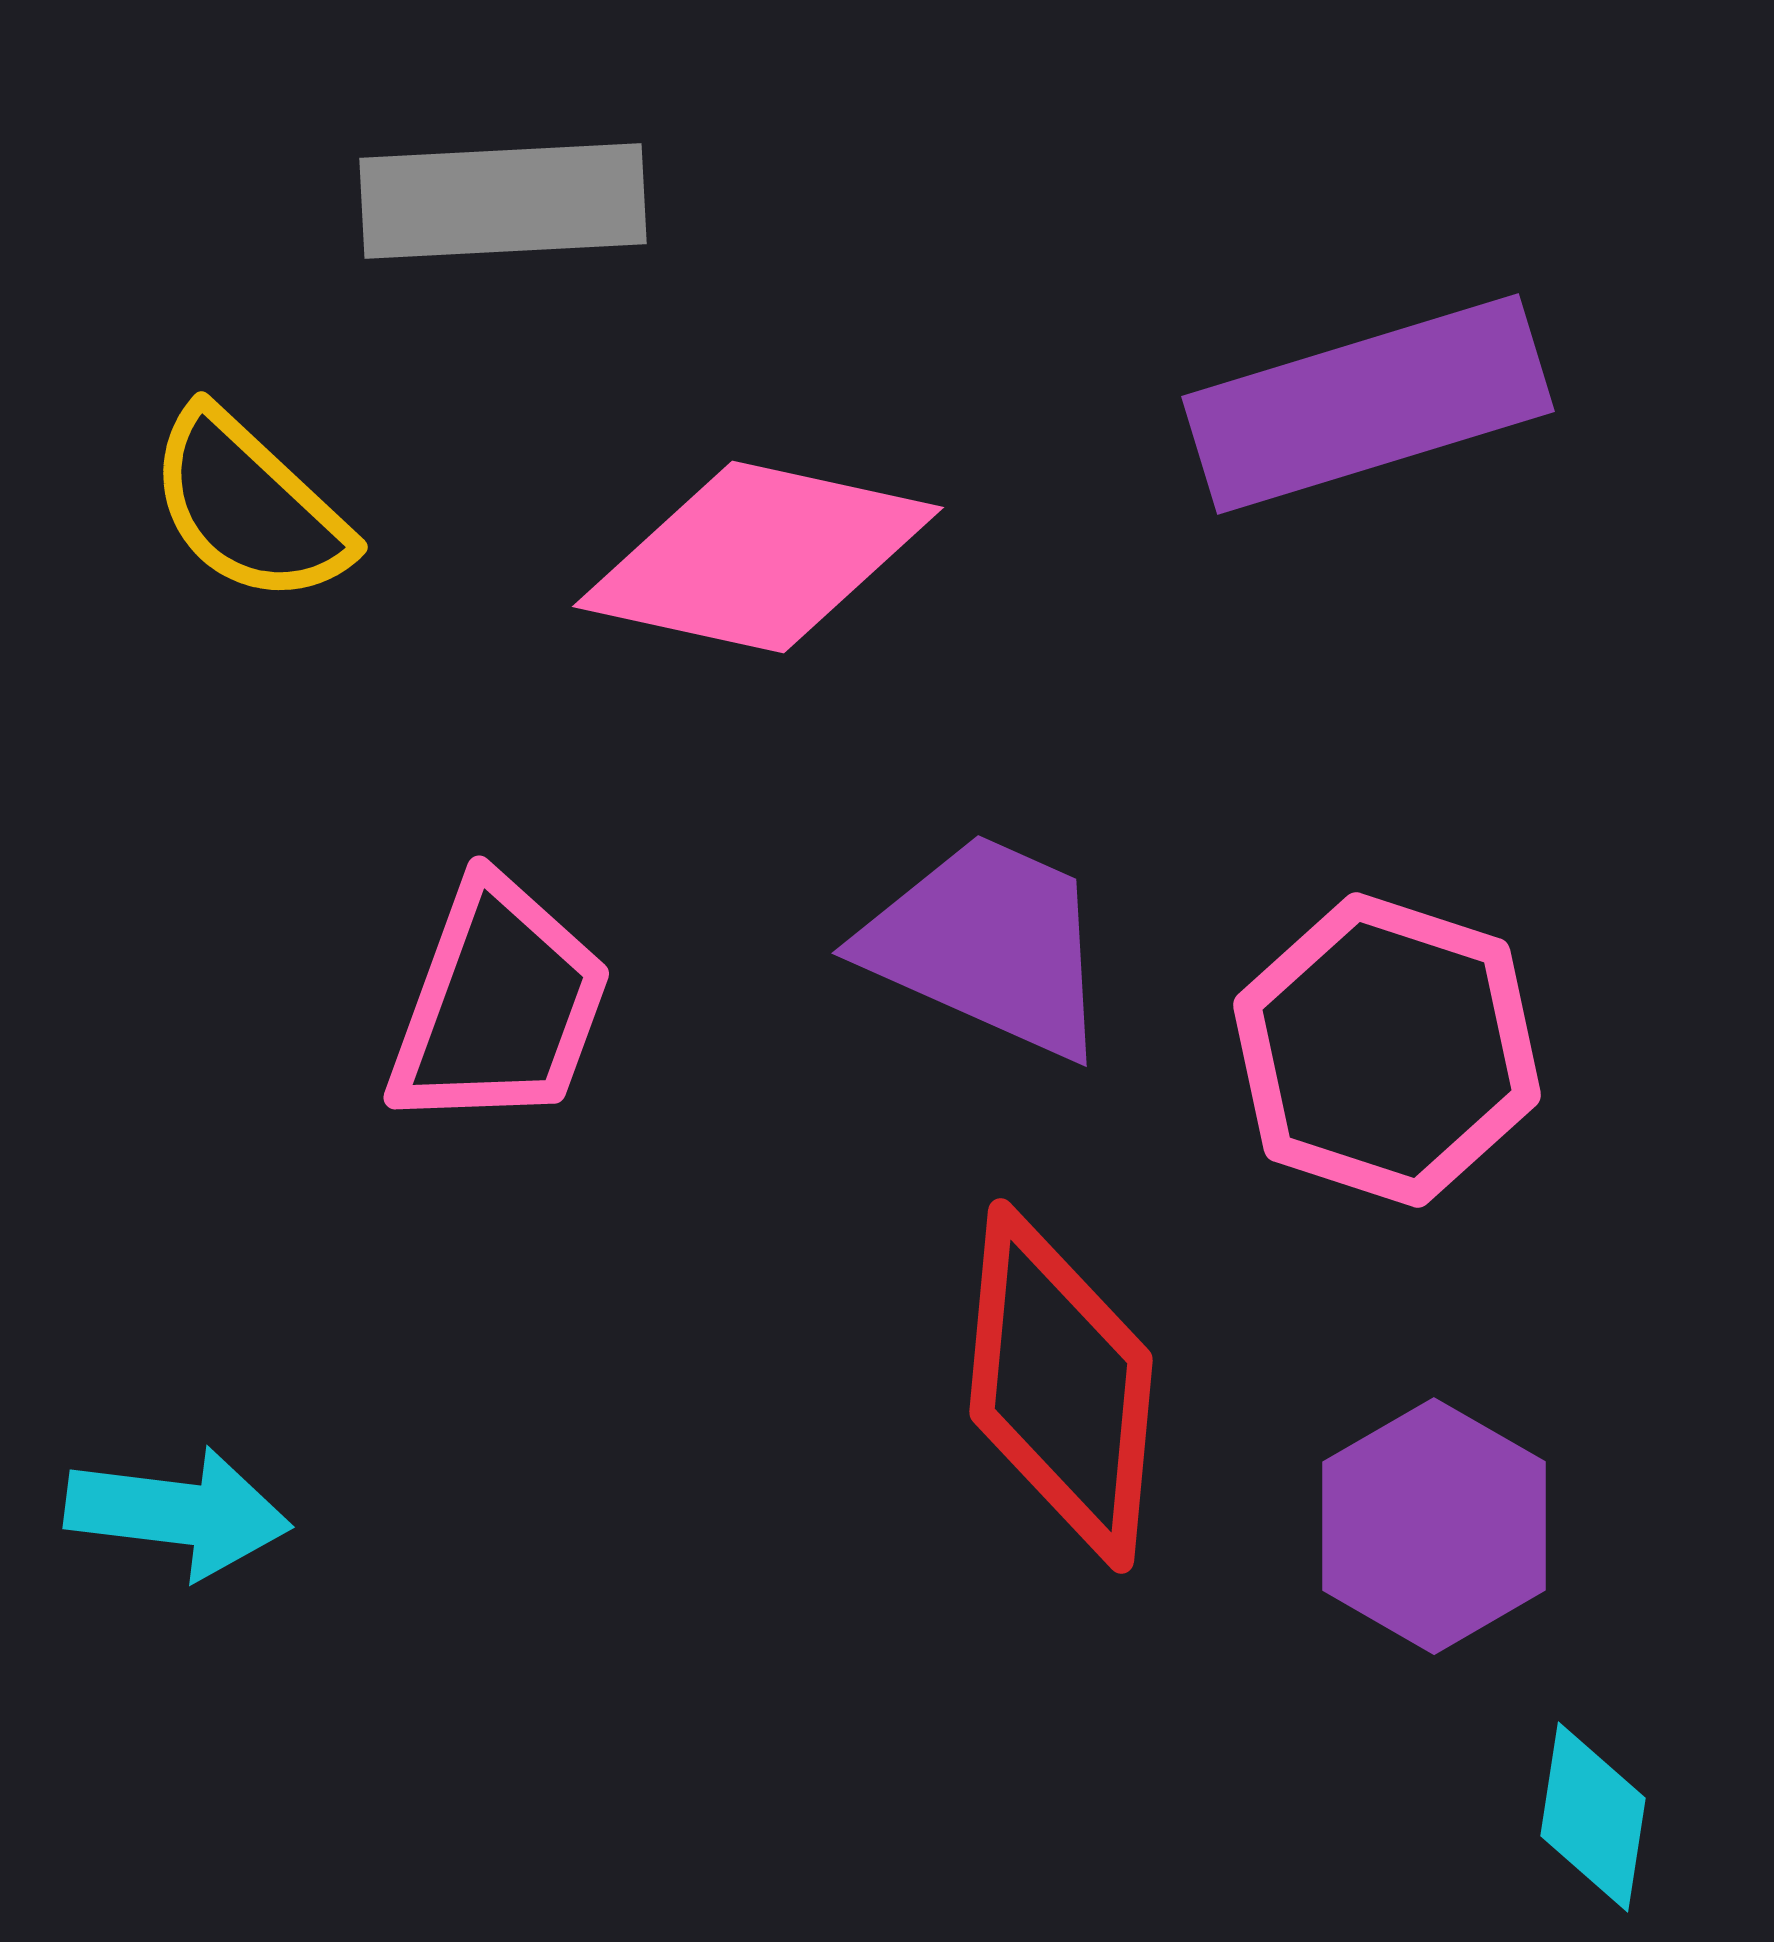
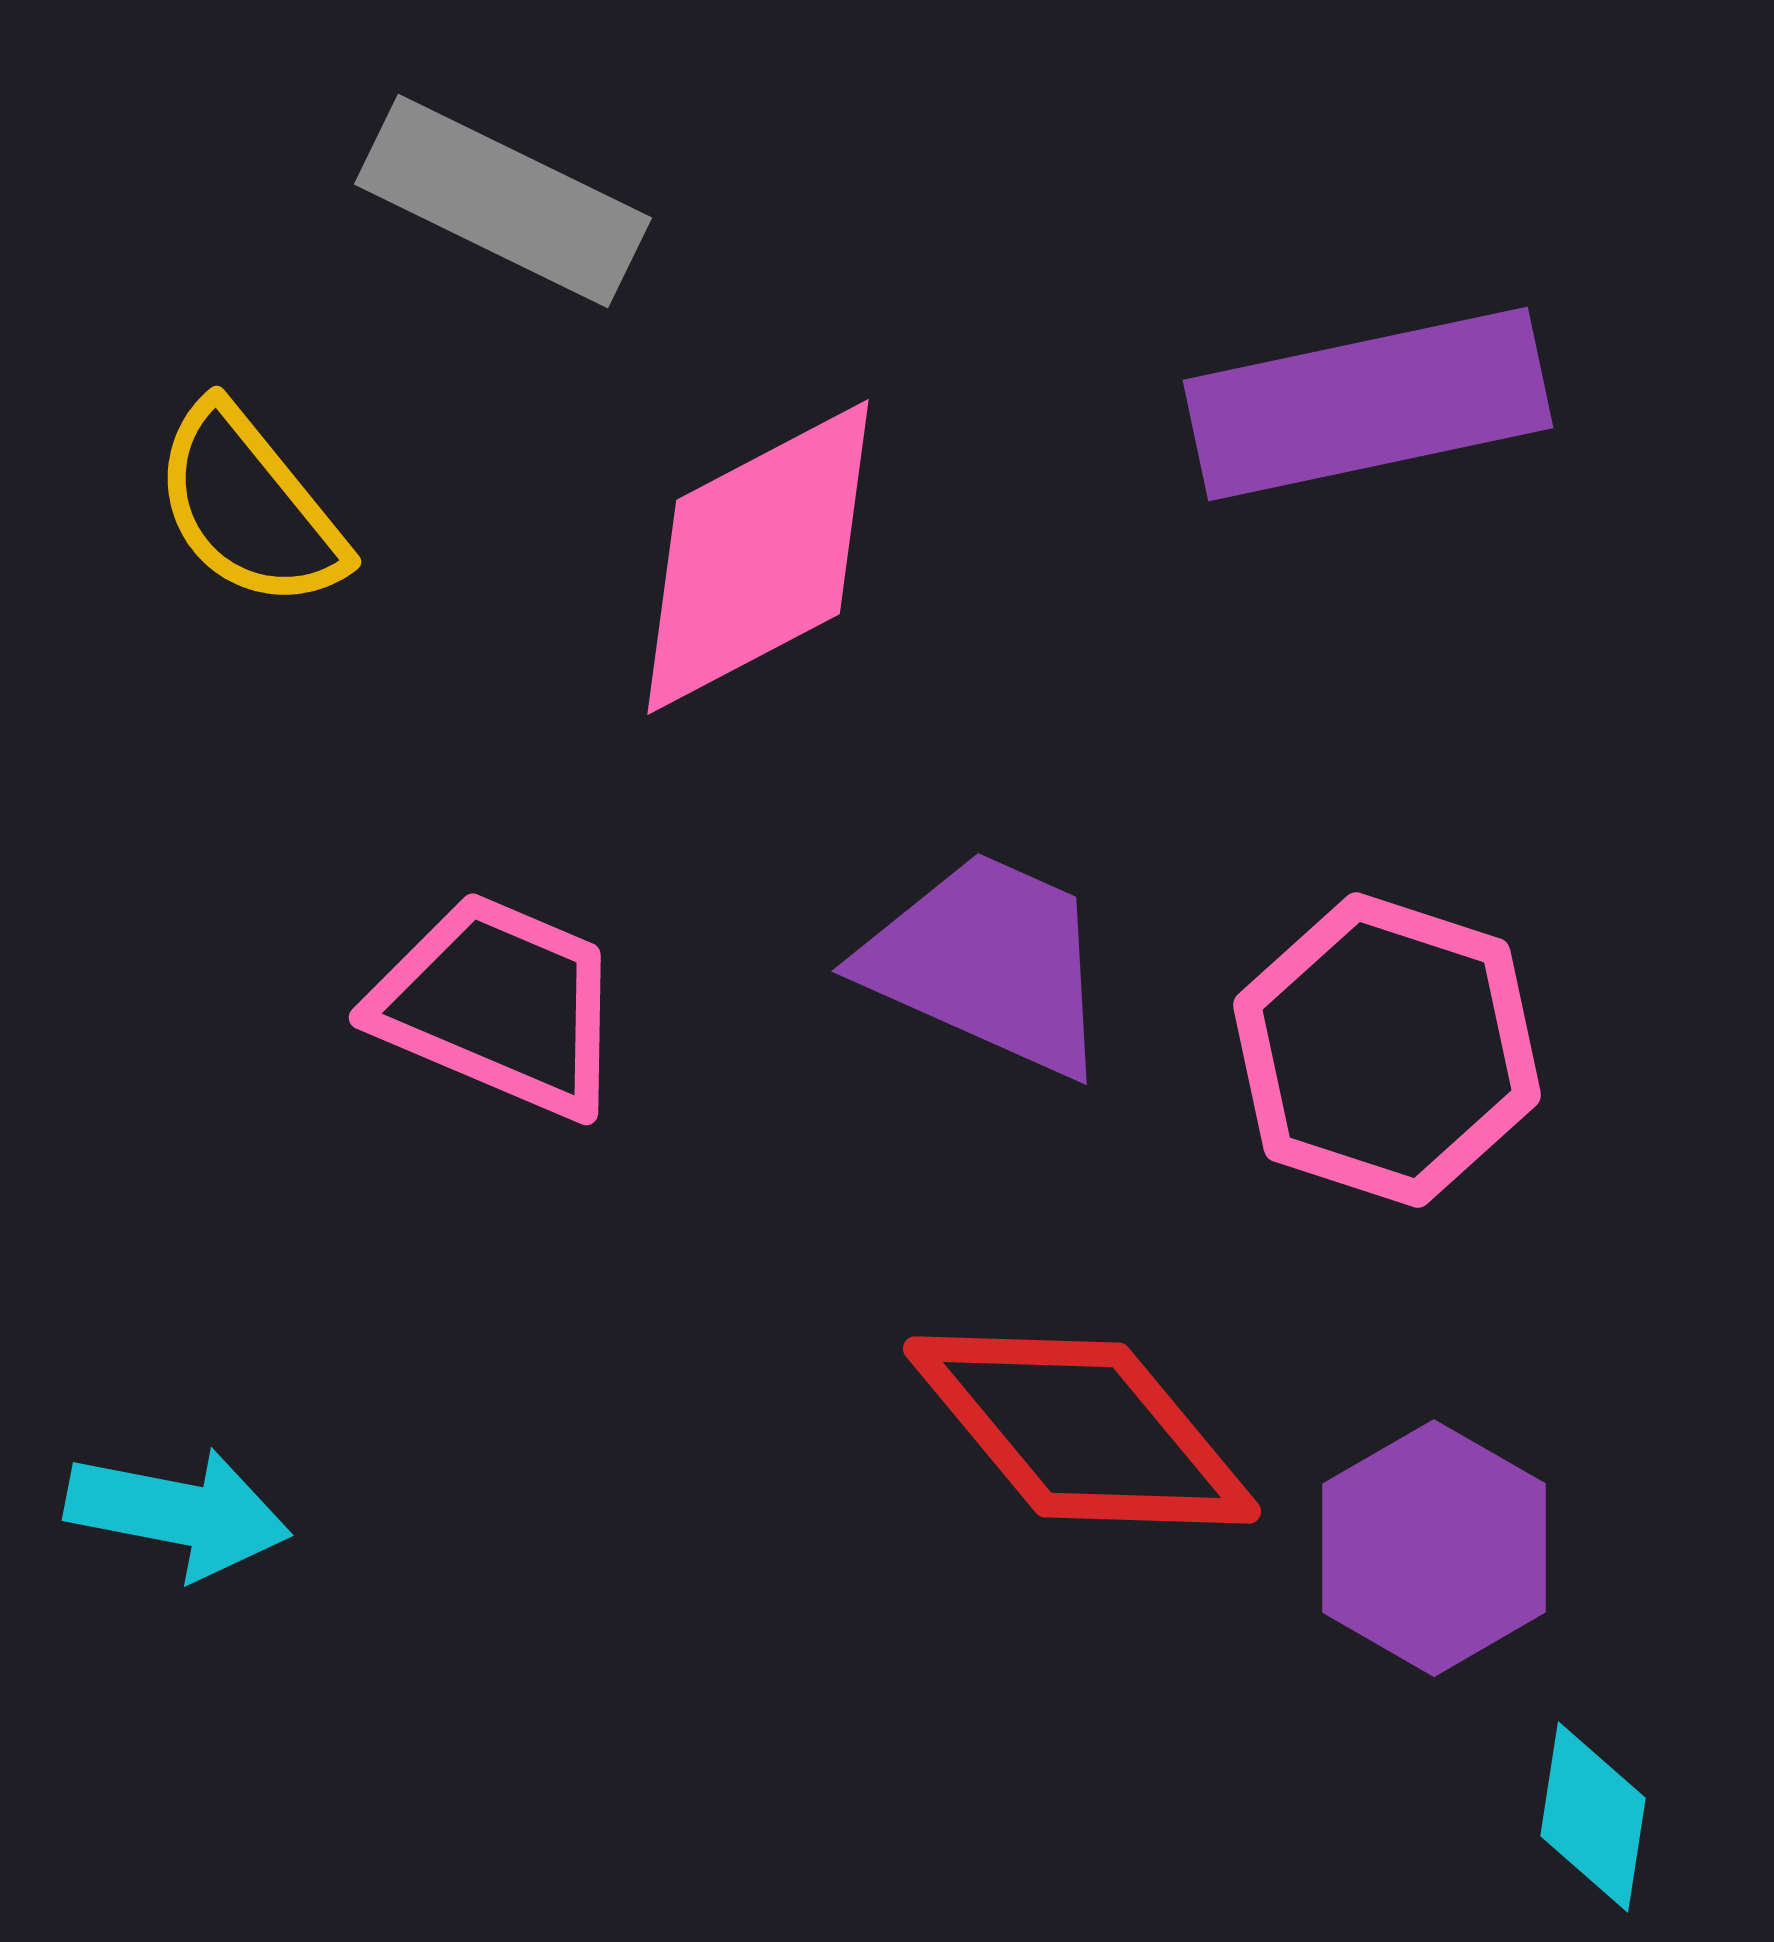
gray rectangle: rotated 29 degrees clockwise
purple rectangle: rotated 5 degrees clockwise
yellow semicircle: rotated 8 degrees clockwise
pink diamond: rotated 40 degrees counterclockwise
purple trapezoid: moved 18 px down
pink trapezoid: rotated 87 degrees counterclockwise
red diamond: moved 21 px right, 44 px down; rotated 45 degrees counterclockwise
cyan arrow: rotated 4 degrees clockwise
purple hexagon: moved 22 px down
